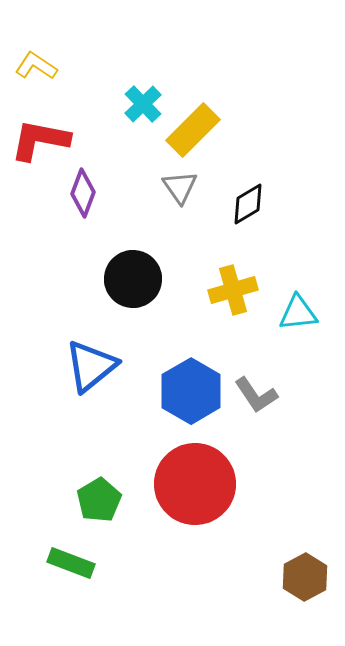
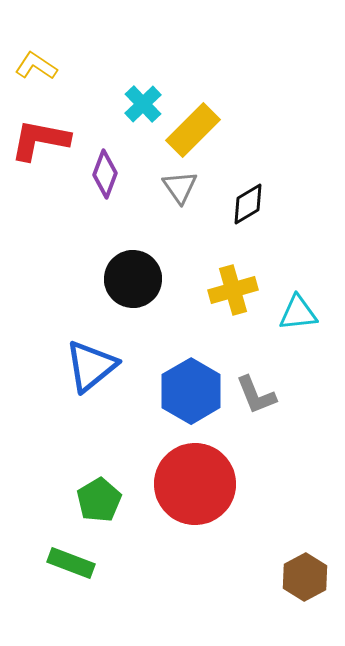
purple diamond: moved 22 px right, 19 px up
gray L-shape: rotated 12 degrees clockwise
